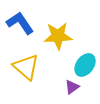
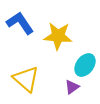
yellow star: rotated 8 degrees clockwise
yellow triangle: moved 12 px down
